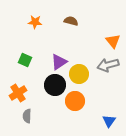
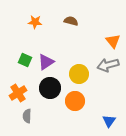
purple triangle: moved 13 px left
black circle: moved 5 px left, 3 px down
